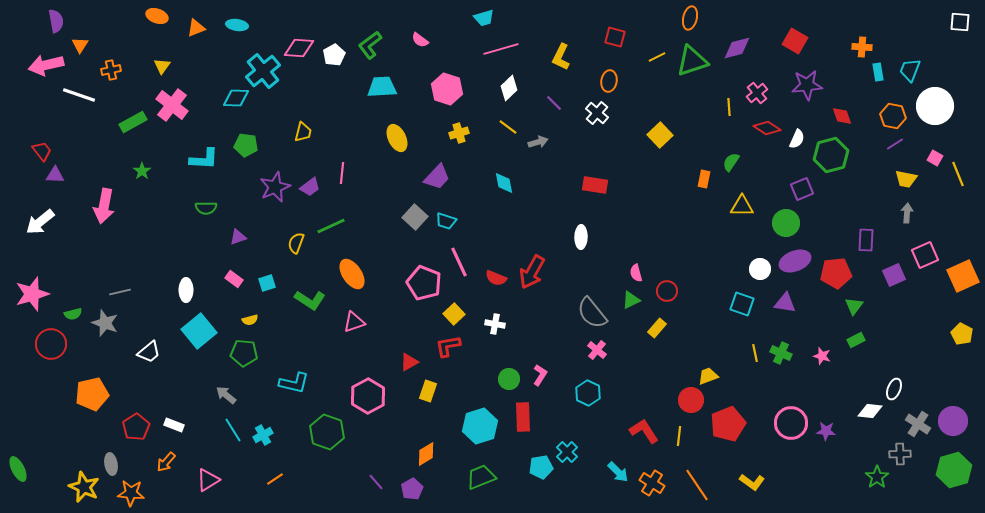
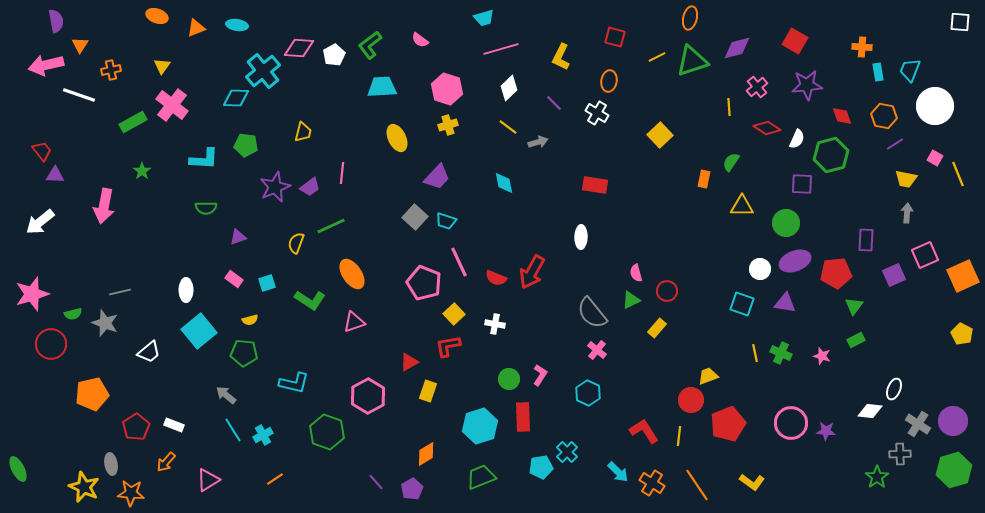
pink cross at (757, 93): moved 6 px up
white cross at (597, 113): rotated 10 degrees counterclockwise
orange hexagon at (893, 116): moved 9 px left
yellow cross at (459, 133): moved 11 px left, 8 px up
purple square at (802, 189): moved 5 px up; rotated 25 degrees clockwise
